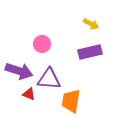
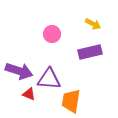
yellow arrow: moved 2 px right
pink circle: moved 10 px right, 10 px up
